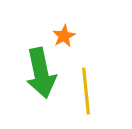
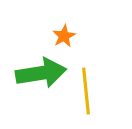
green arrow: rotated 87 degrees counterclockwise
